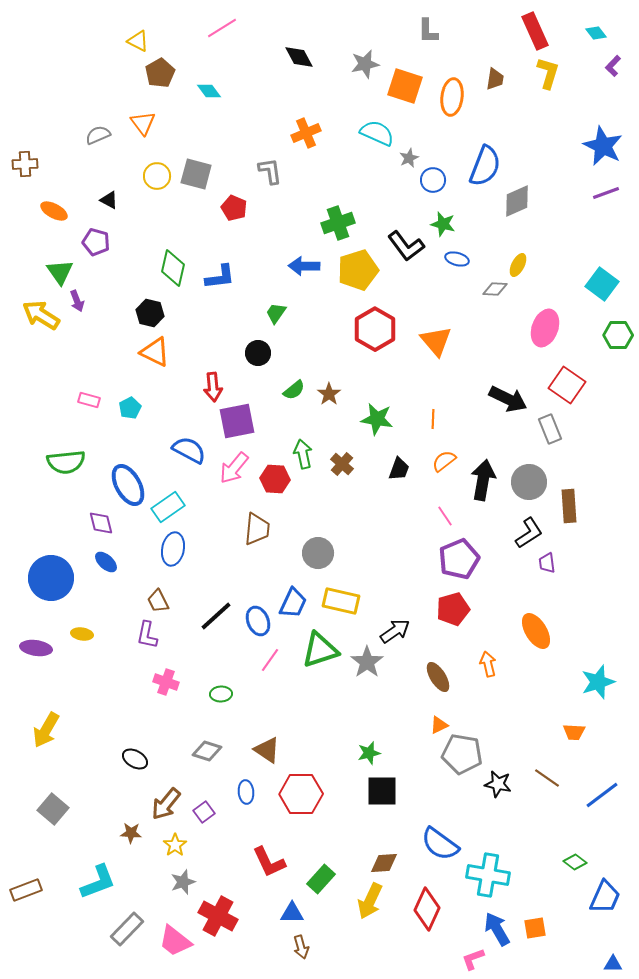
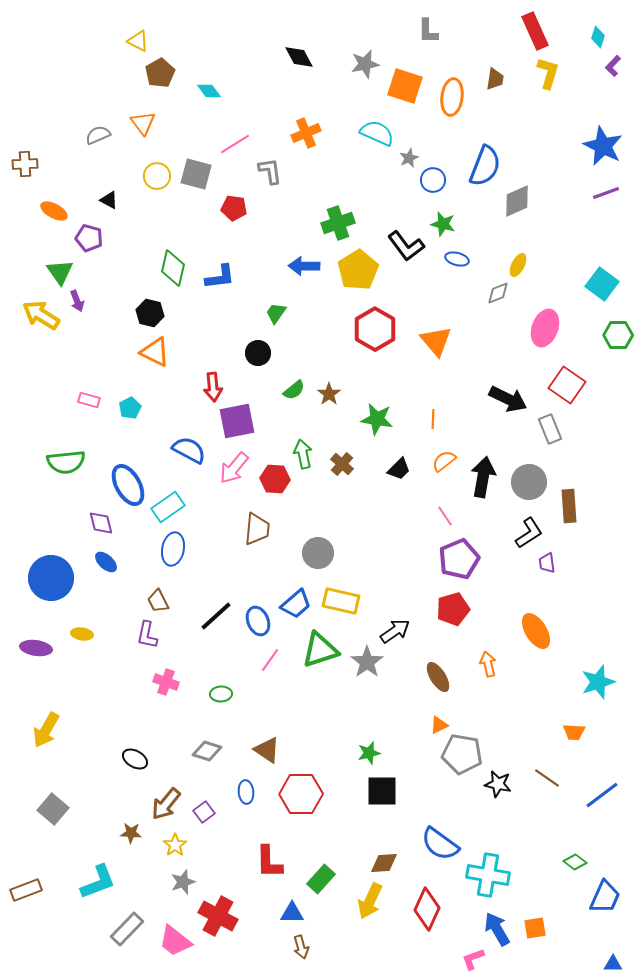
pink line at (222, 28): moved 13 px right, 116 px down
cyan diamond at (596, 33): moved 2 px right, 4 px down; rotated 55 degrees clockwise
red pentagon at (234, 208): rotated 15 degrees counterclockwise
purple pentagon at (96, 242): moved 7 px left, 4 px up
yellow pentagon at (358, 270): rotated 15 degrees counterclockwise
gray diamond at (495, 289): moved 3 px right, 4 px down; rotated 25 degrees counterclockwise
black trapezoid at (399, 469): rotated 25 degrees clockwise
black arrow at (483, 480): moved 3 px up
blue trapezoid at (293, 603): moved 3 px right, 1 px down; rotated 24 degrees clockwise
red L-shape at (269, 862): rotated 24 degrees clockwise
